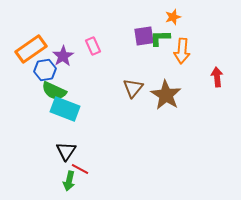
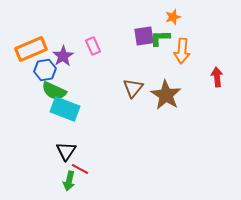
orange rectangle: rotated 12 degrees clockwise
